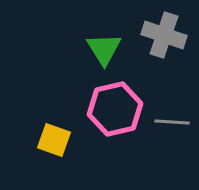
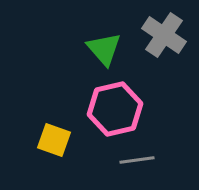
gray cross: rotated 15 degrees clockwise
green triangle: rotated 9 degrees counterclockwise
gray line: moved 35 px left, 38 px down; rotated 12 degrees counterclockwise
